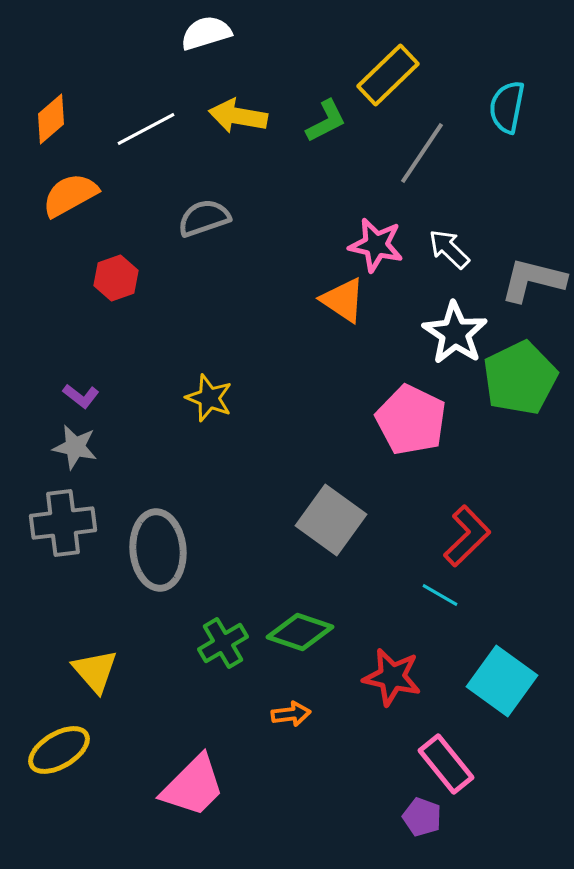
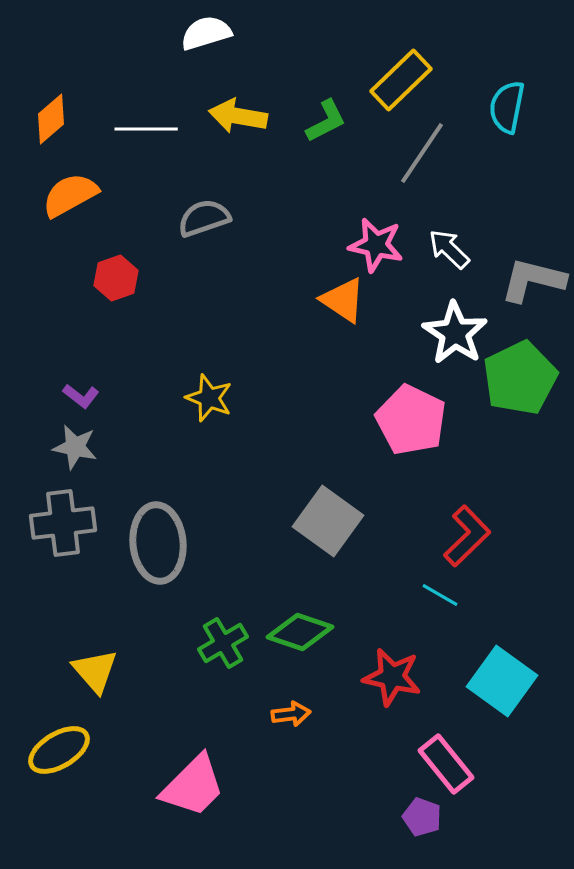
yellow rectangle: moved 13 px right, 5 px down
white line: rotated 28 degrees clockwise
gray square: moved 3 px left, 1 px down
gray ellipse: moved 7 px up
